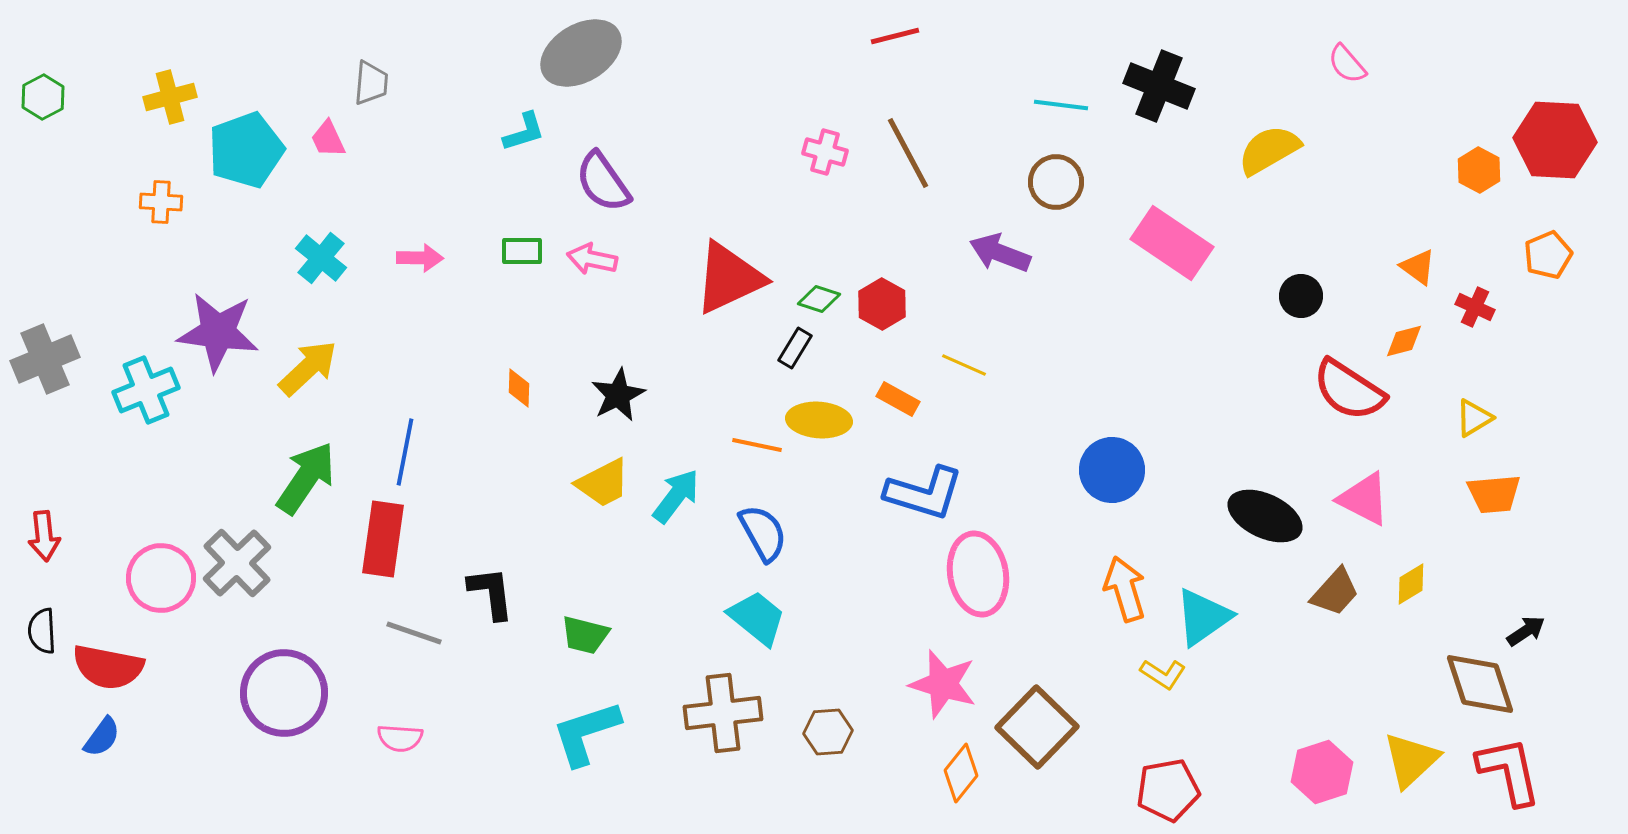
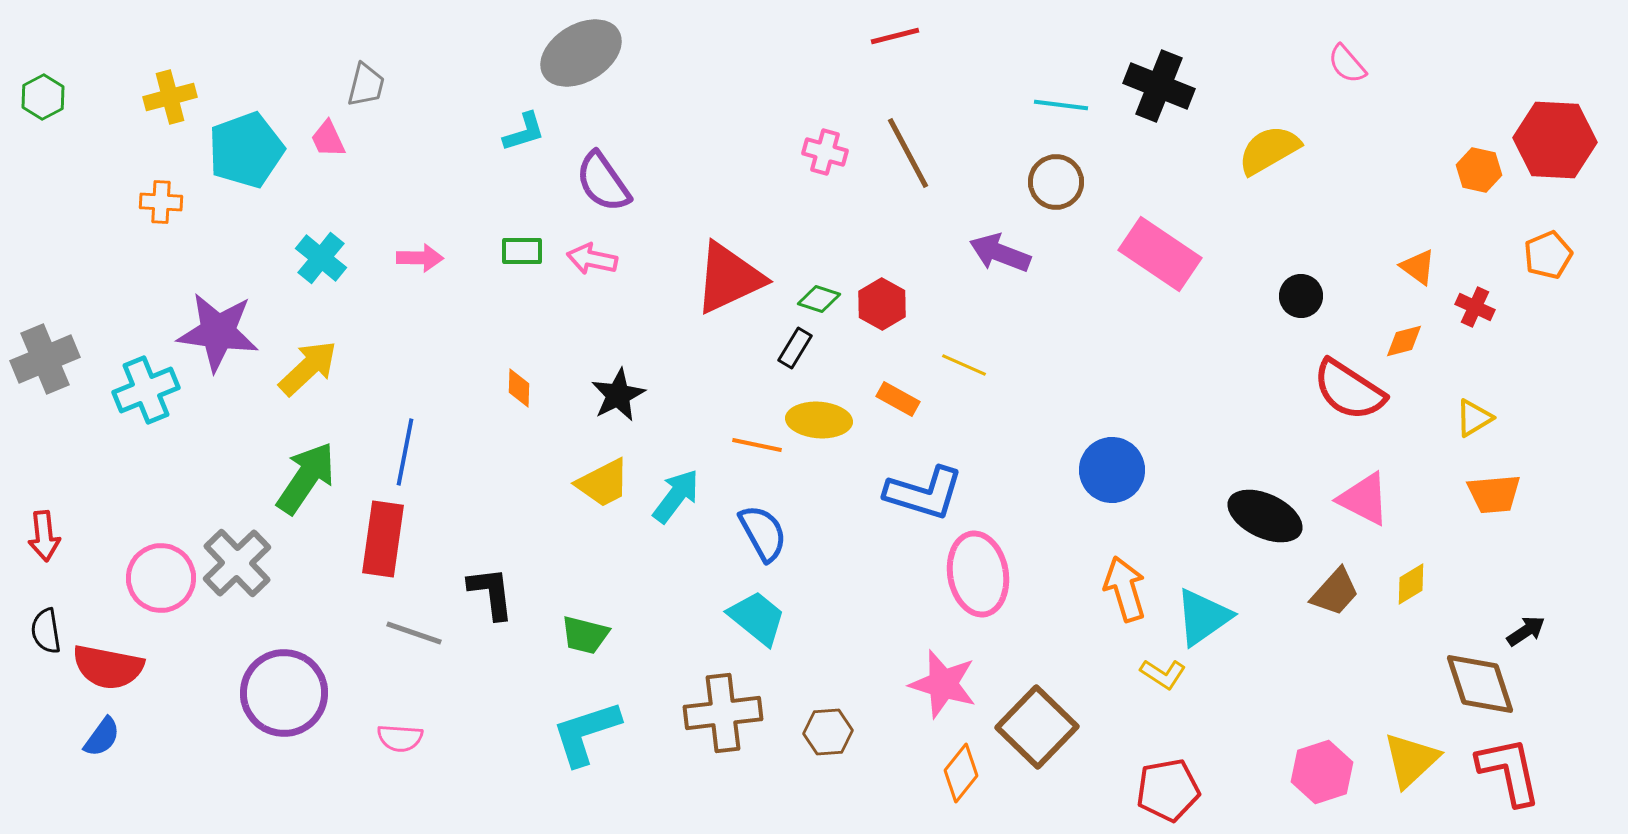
gray trapezoid at (371, 83): moved 5 px left, 2 px down; rotated 9 degrees clockwise
orange hexagon at (1479, 170): rotated 15 degrees counterclockwise
pink rectangle at (1172, 243): moved 12 px left, 11 px down
black semicircle at (42, 631): moved 4 px right; rotated 6 degrees counterclockwise
